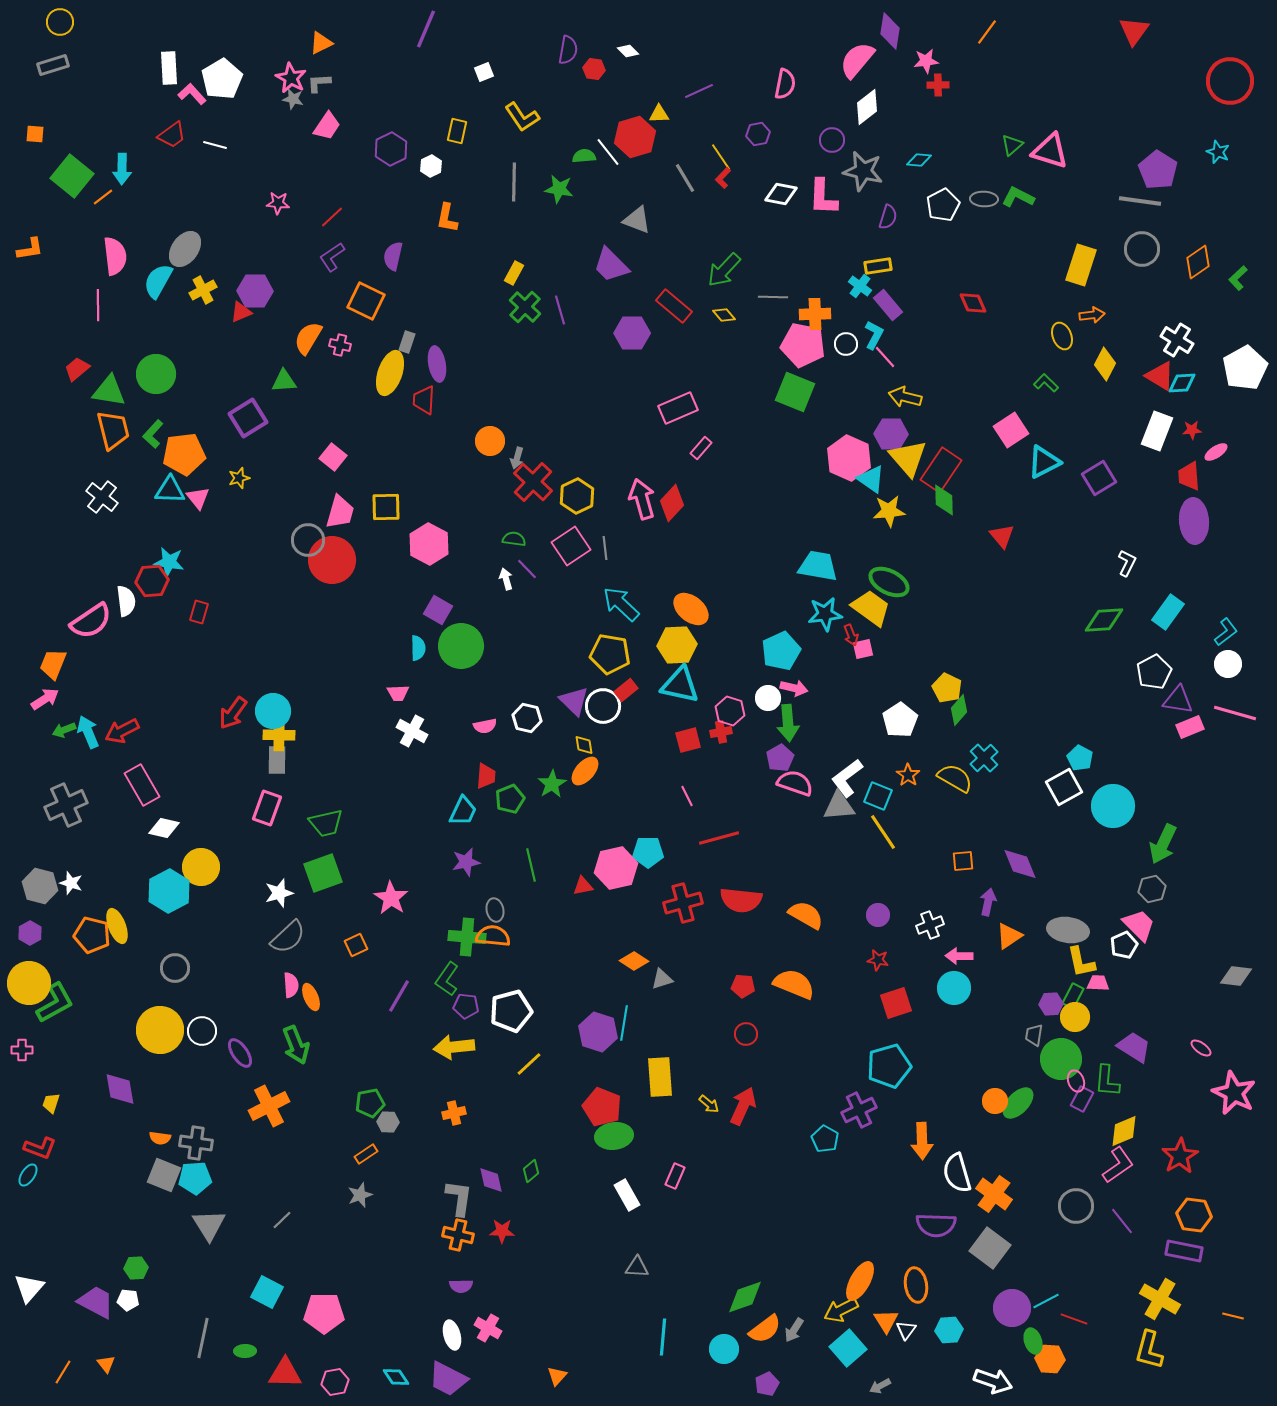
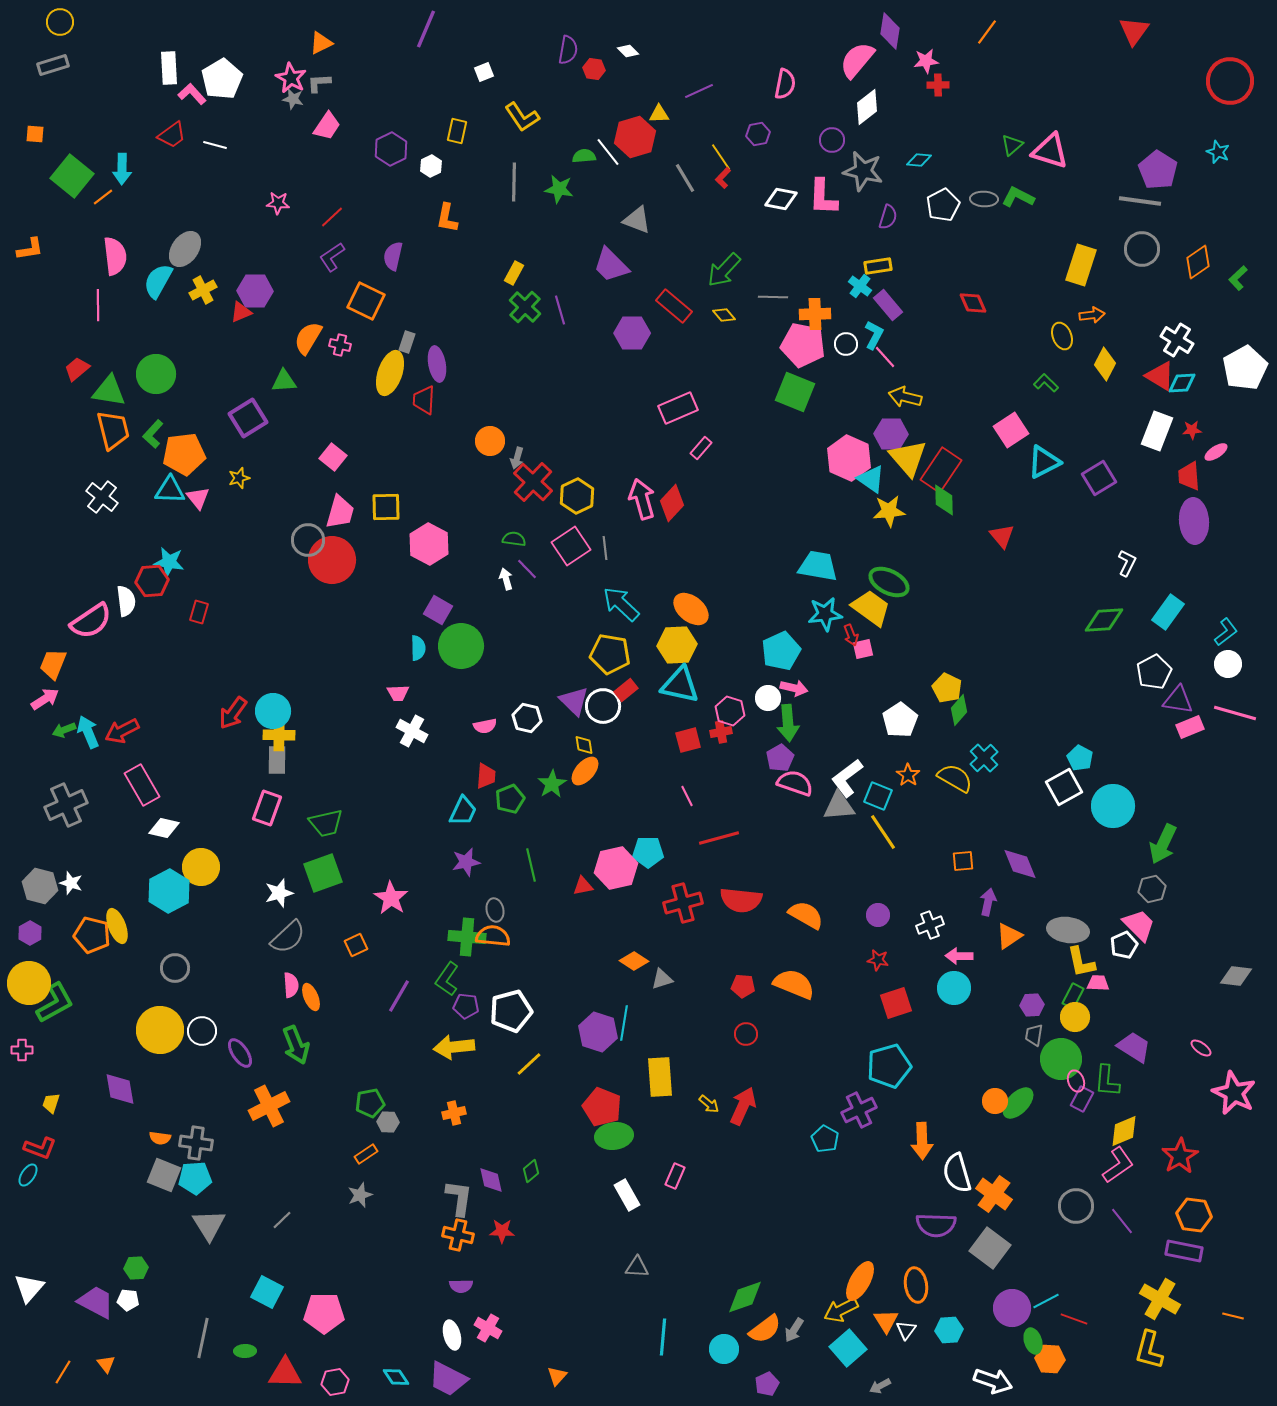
white diamond at (781, 194): moved 5 px down
purple hexagon at (1051, 1004): moved 19 px left, 1 px down
